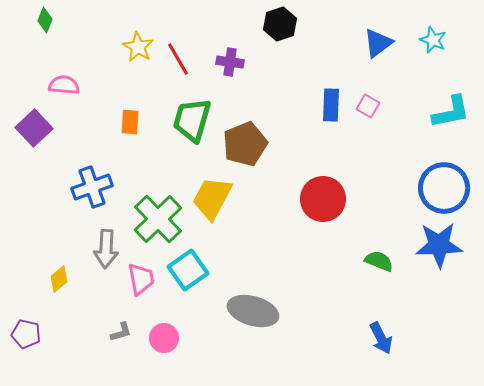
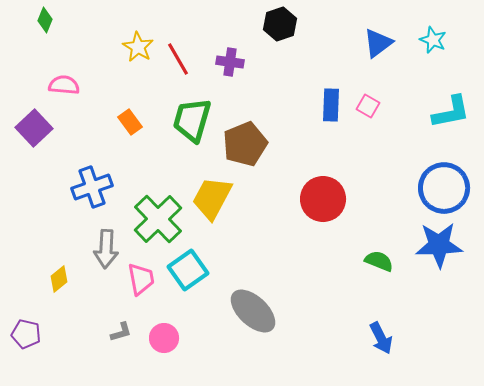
orange rectangle: rotated 40 degrees counterclockwise
gray ellipse: rotated 27 degrees clockwise
